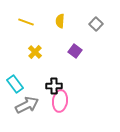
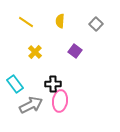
yellow line: rotated 14 degrees clockwise
black cross: moved 1 px left, 2 px up
gray arrow: moved 4 px right
